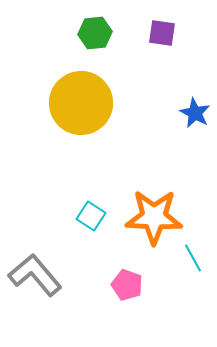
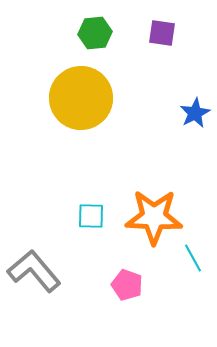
yellow circle: moved 5 px up
blue star: rotated 16 degrees clockwise
cyan square: rotated 32 degrees counterclockwise
gray L-shape: moved 1 px left, 4 px up
